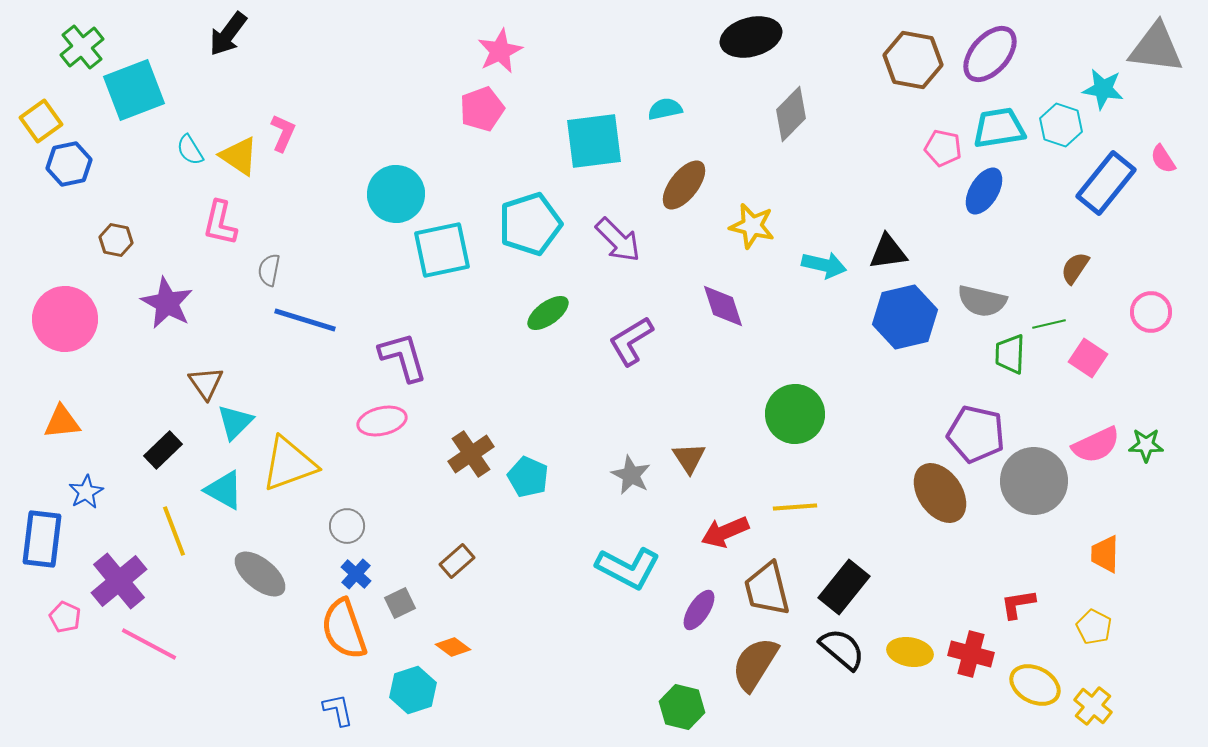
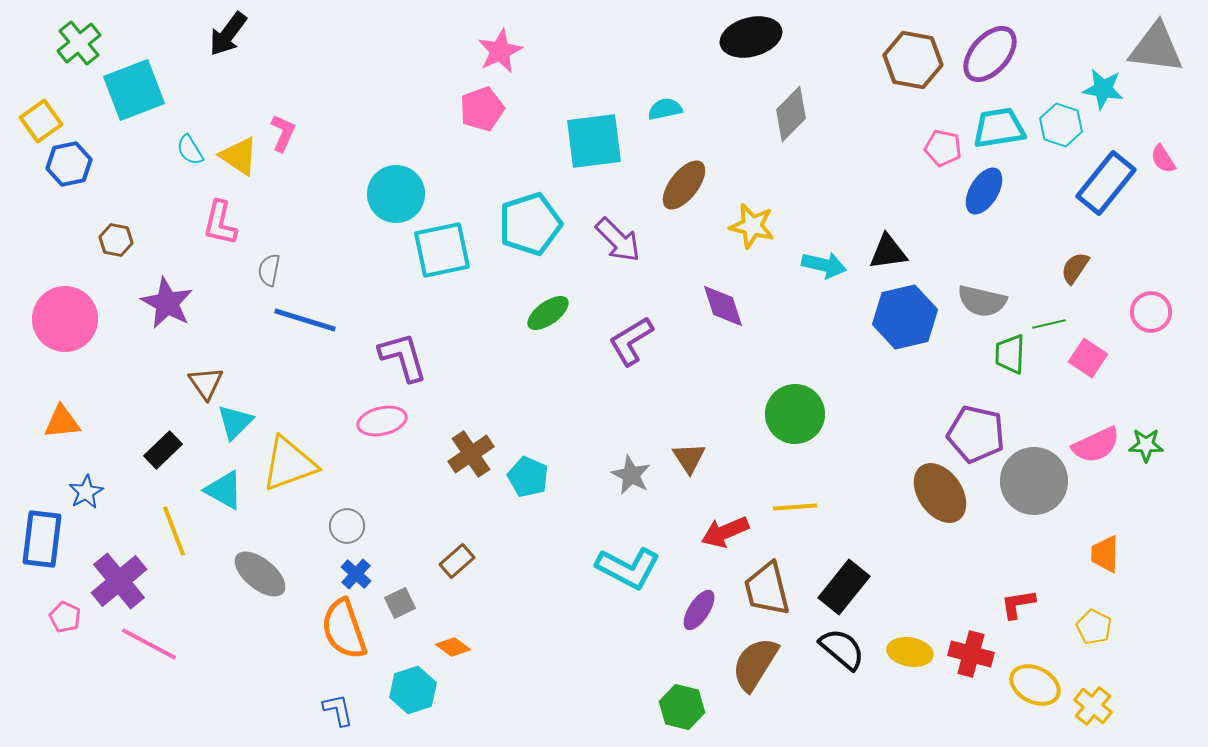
green cross at (82, 47): moved 3 px left, 4 px up
